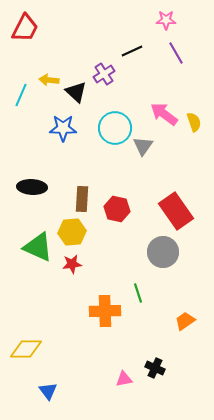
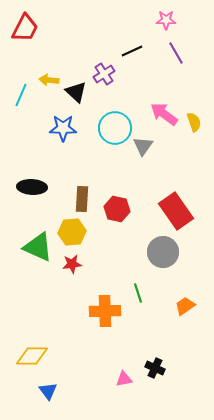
orange trapezoid: moved 15 px up
yellow diamond: moved 6 px right, 7 px down
